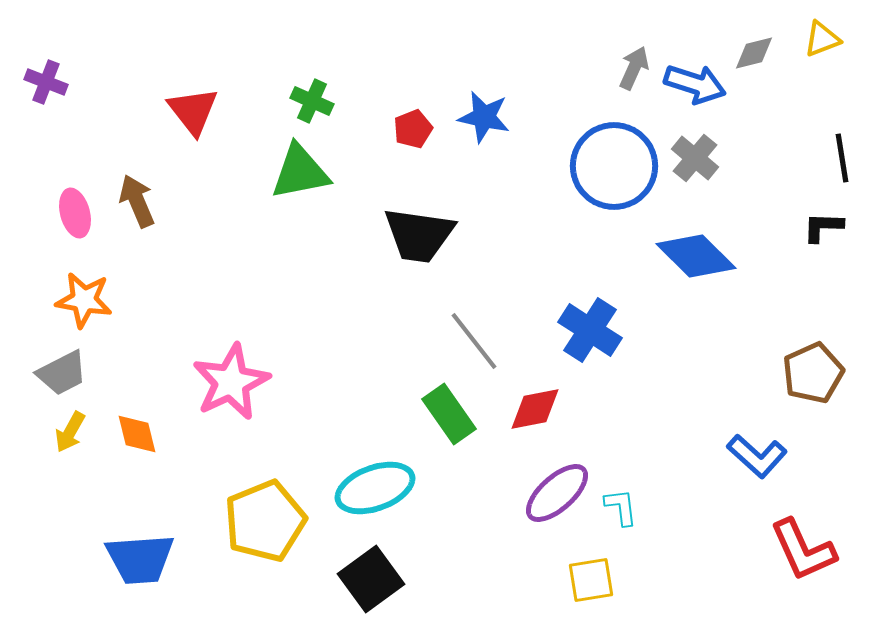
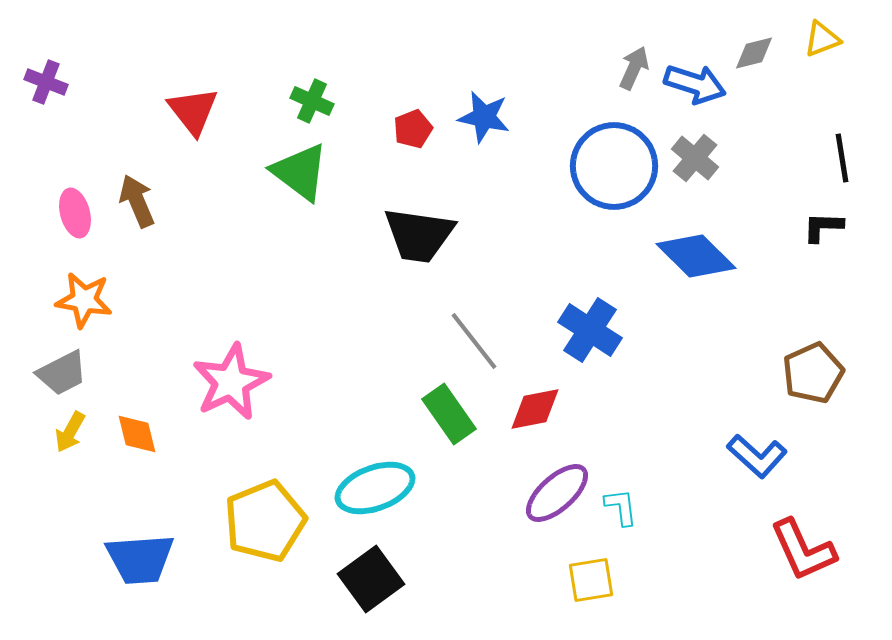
green triangle: rotated 48 degrees clockwise
